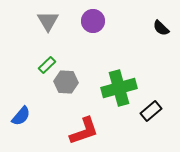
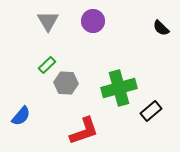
gray hexagon: moved 1 px down
